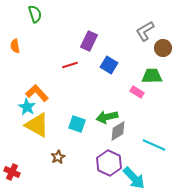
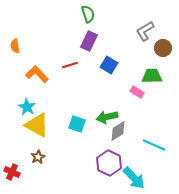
green semicircle: moved 53 px right
orange L-shape: moved 19 px up
brown star: moved 20 px left
